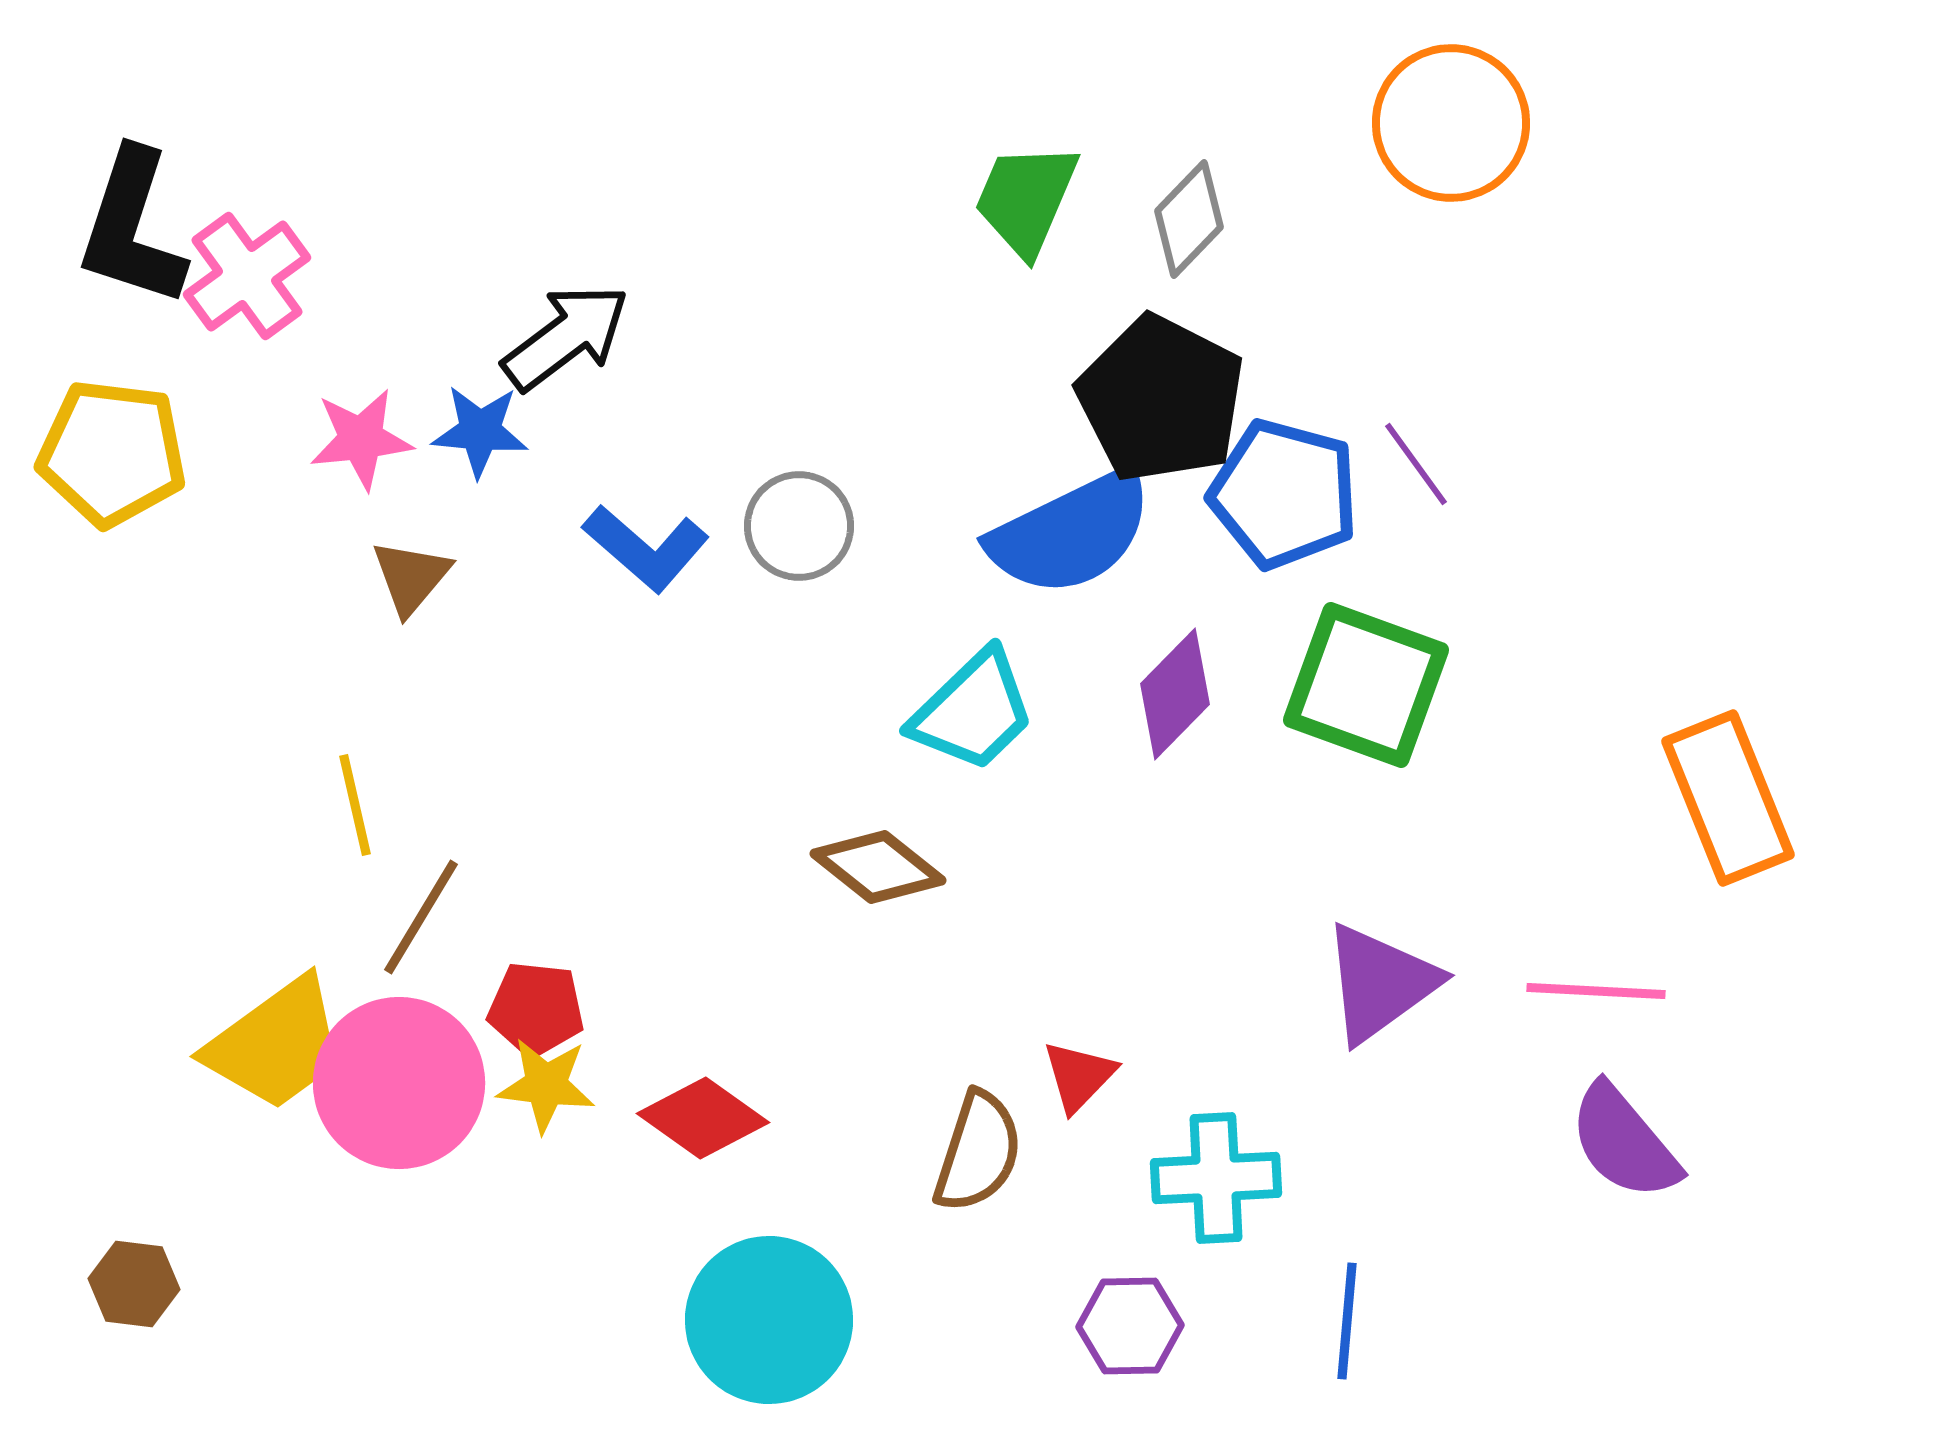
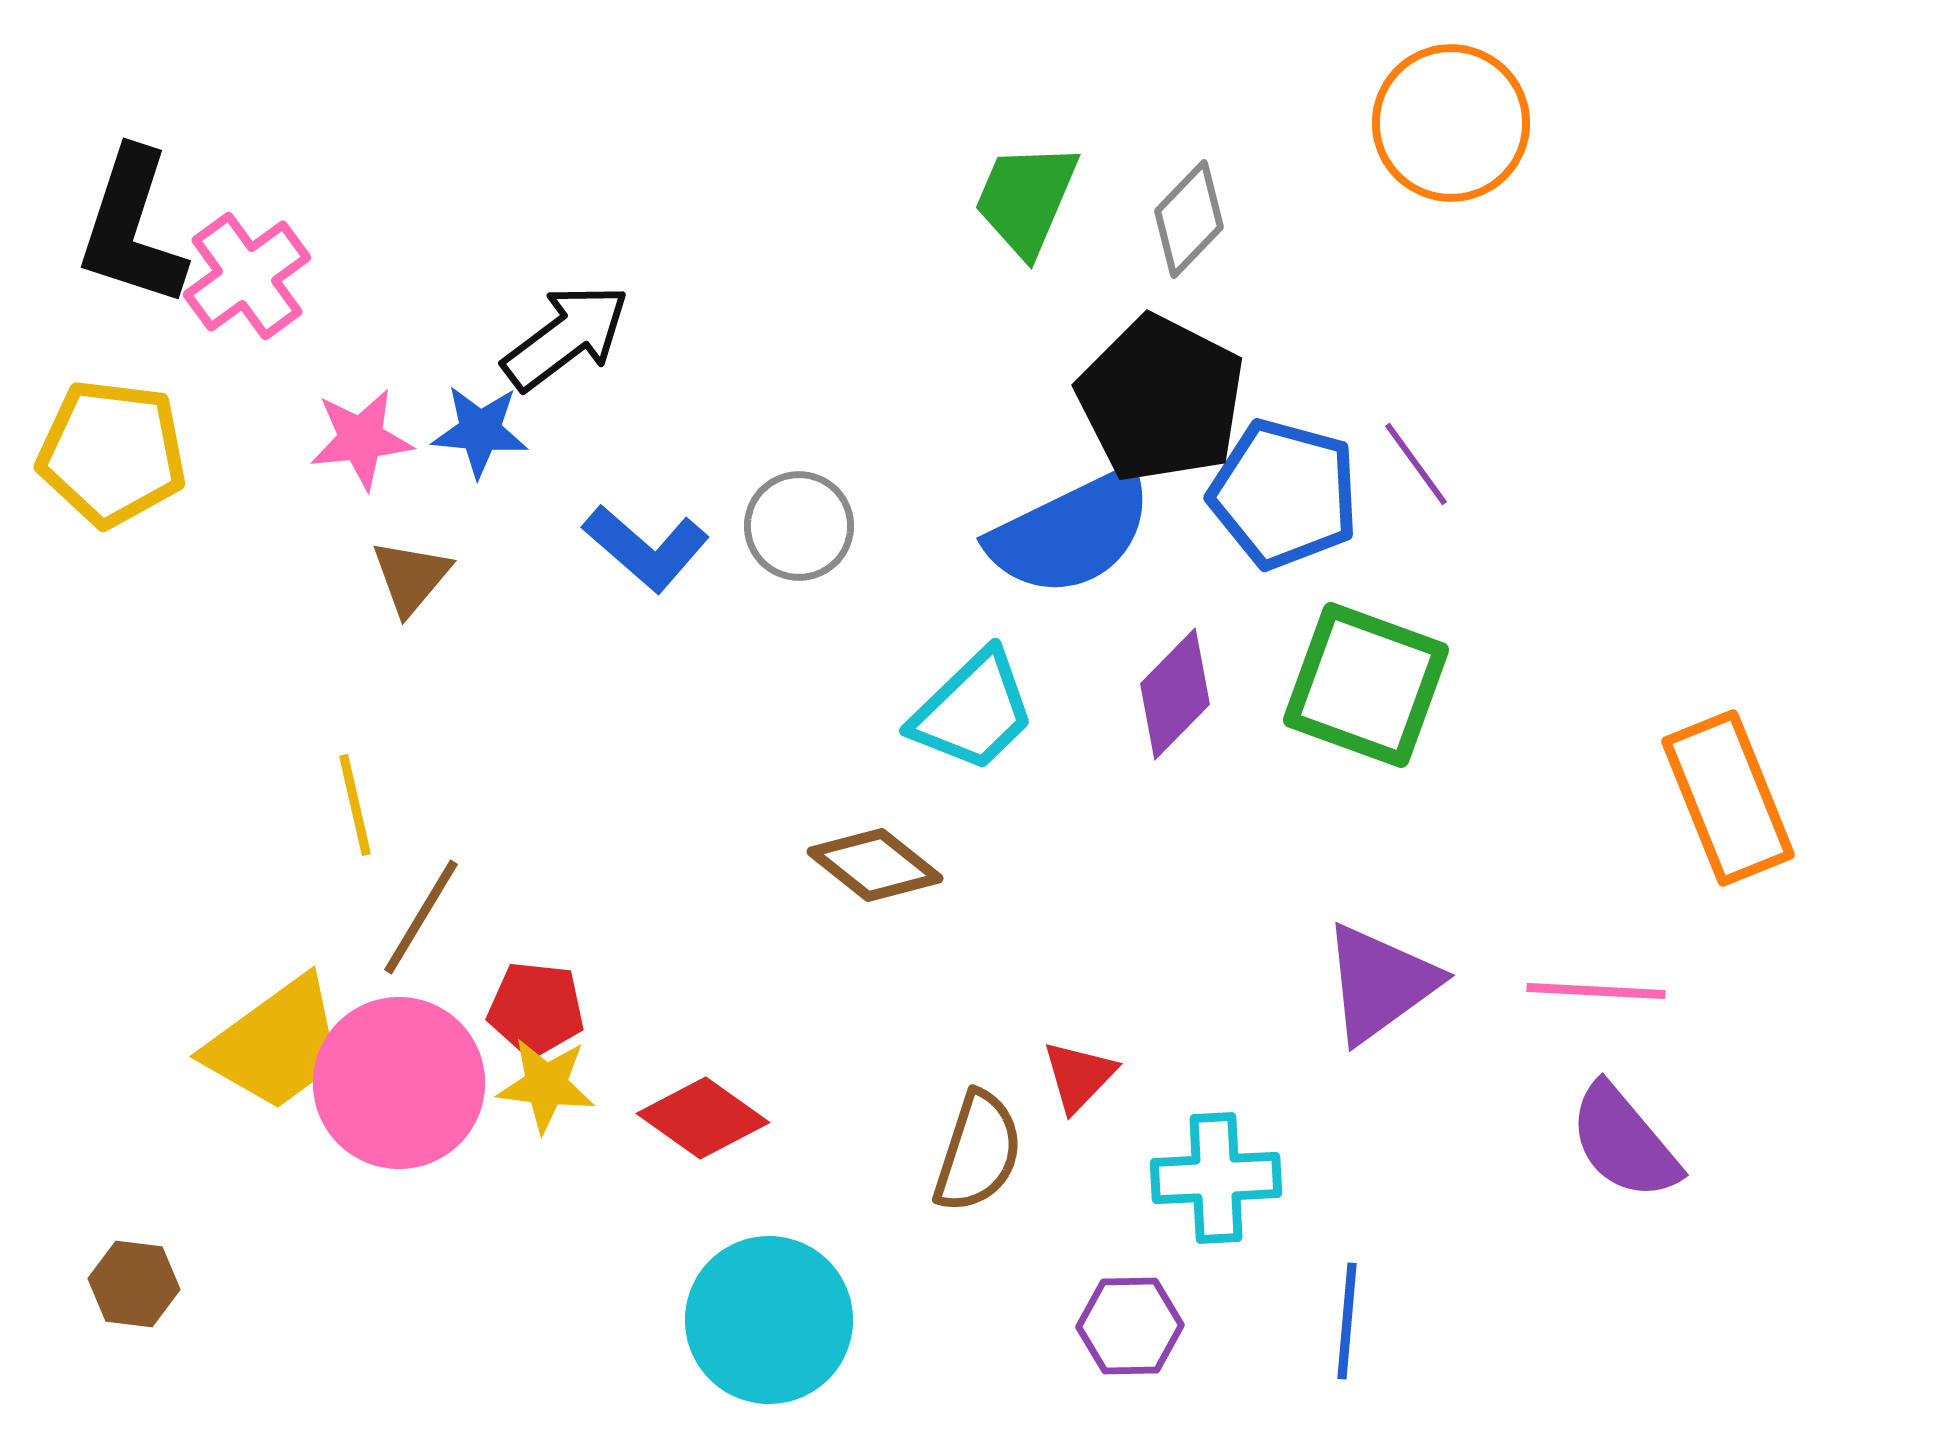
brown diamond: moved 3 px left, 2 px up
